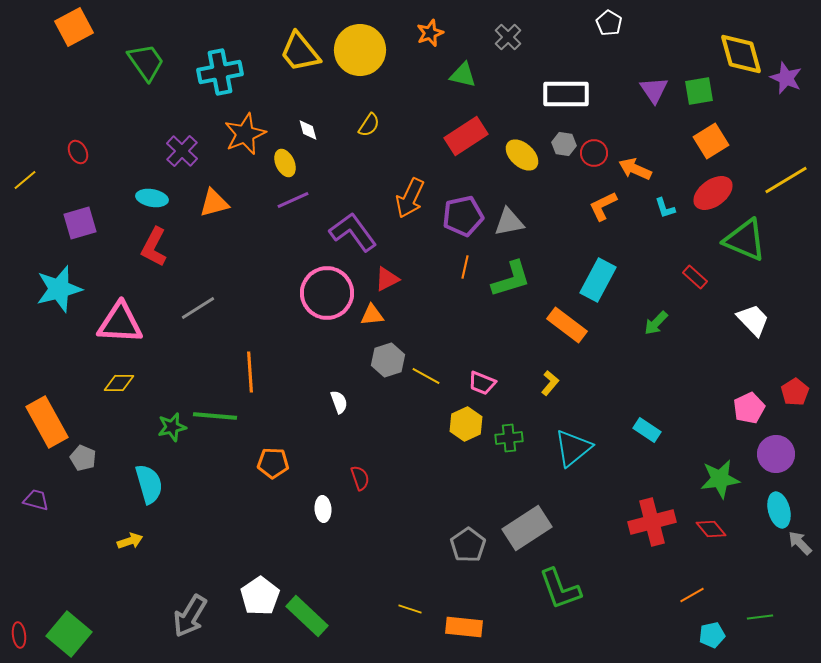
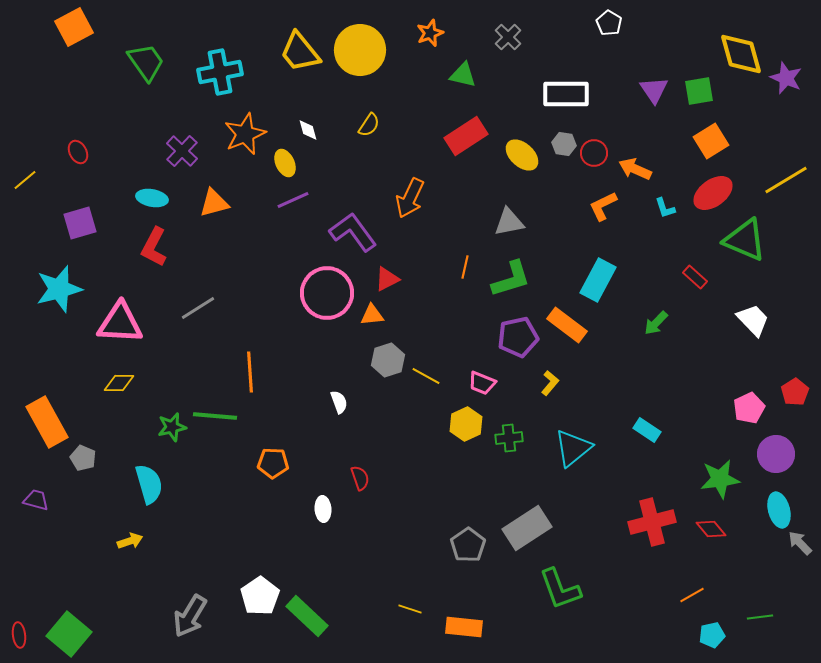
purple pentagon at (463, 216): moved 55 px right, 121 px down
